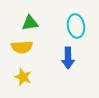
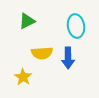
green triangle: moved 3 px left, 2 px up; rotated 18 degrees counterclockwise
yellow semicircle: moved 20 px right, 6 px down
yellow star: rotated 12 degrees clockwise
